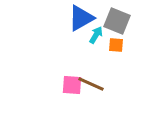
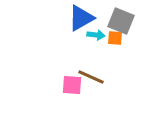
gray square: moved 4 px right
cyan arrow: rotated 66 degrees clockwise
orange square: moved 1 px left, 7 px up
brown line: moved 7 px up
